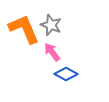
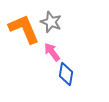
gray star: moved 3 px up
blue diamond: rotated 70 degrees clockwise
